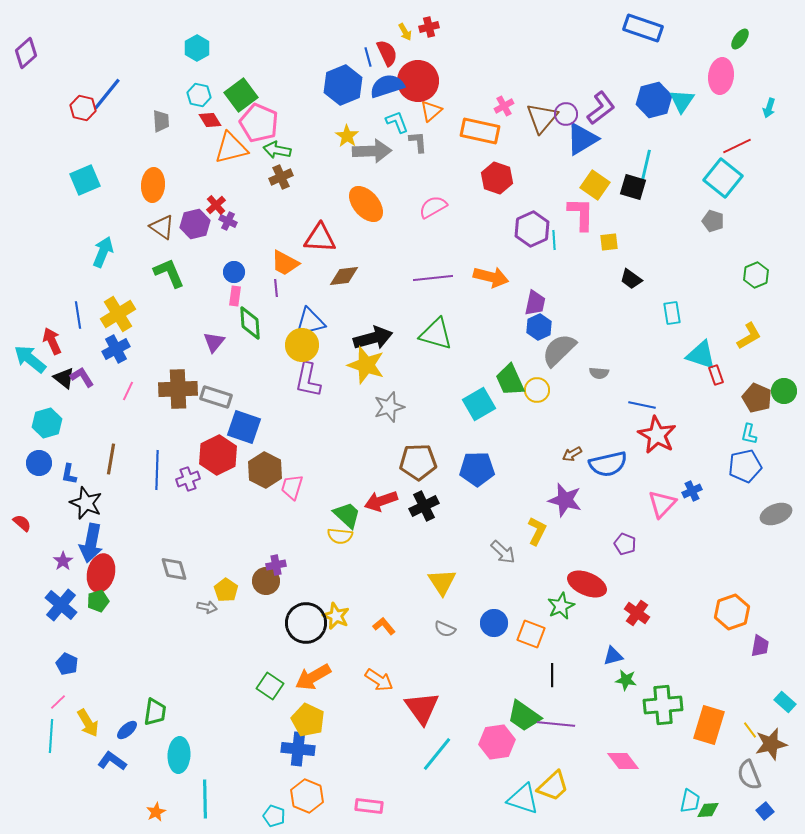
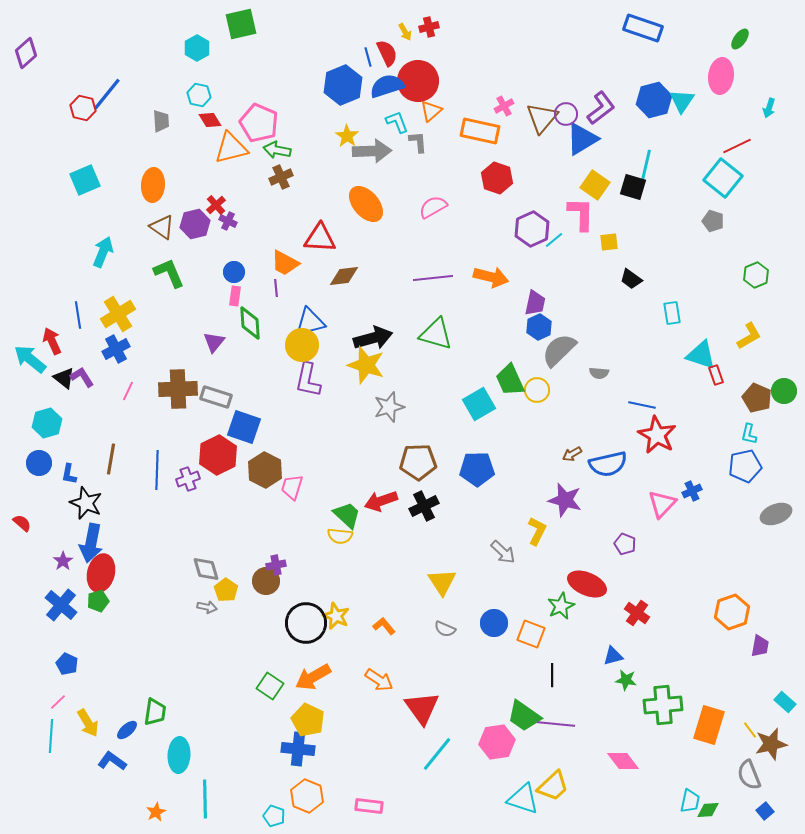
green square at (241, 95): moved 71 px up; rotated 24 degrees clockwise
cyan line at (554, 240): rotated 54 degrees clockwise
gray diamond at (174, 569): moved 32 px right
